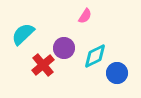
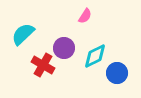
red cross: rotated 20 degrees counterclockwise
